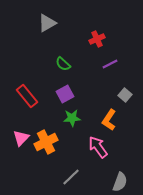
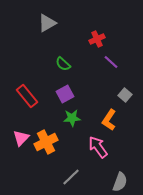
purple line: moved 1 px right, 2 px up; rotated 70 degrees clockwise
